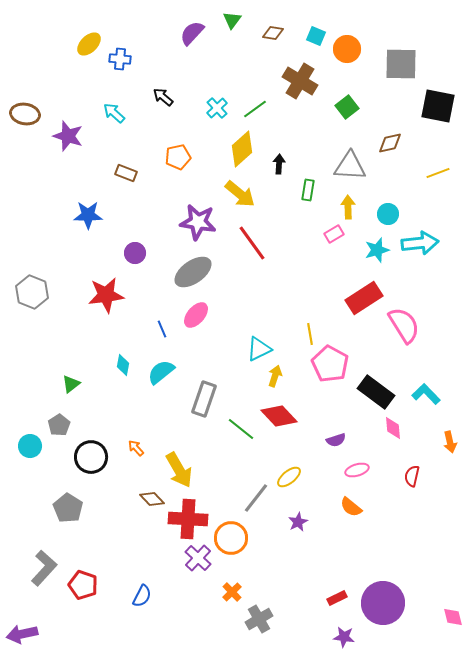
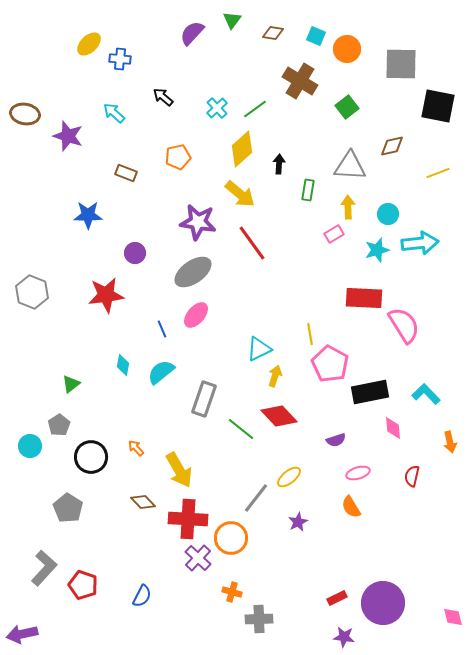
brown diamond at (390, 143): moved 2 px right, 3 px down
red rectangle at (364, 298): rotated 36 degrees clockwise
black rectangle at (376, 392): moved 6 px left; rotated 48 degrees counterclockwise
pink ellipse at (357, 470): moved 1 px right, 3 px down
brown diamond at (152, 499): moved 9 px left, 3 px down
orange semicircle at (351, 507): rotated 20 degrees clockwise
orange cross at (232, 592): rotated 30 degrees counterclockwise
gray cross at (259, 619): rotated 28 degrees clockwise
